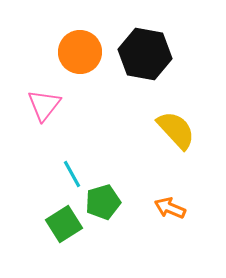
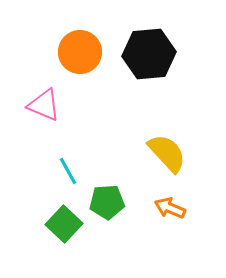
black hexagon: moved 4 px right; rotated 15 degrees counterclockwise
pink triangle: rotated 45 degrees counterclockwise
yellow semicircle: moved 9 px left, 23 px down
cyan line: moved 4 px left, 3 px up
green pentagon: moved 4 px right; rotated 12 degrees clockwise
green square: rotated 15 degrees counterclockwise
